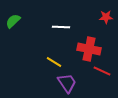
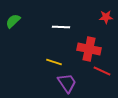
yellow line: rotated 14 degrees counterclockwise
